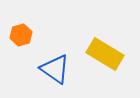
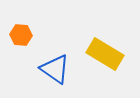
orange hexagon: rotated 20 degrees clockwise
